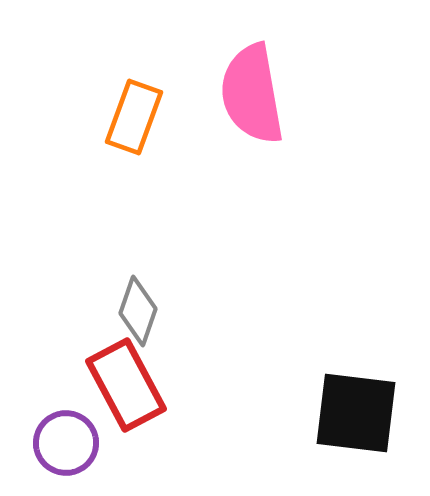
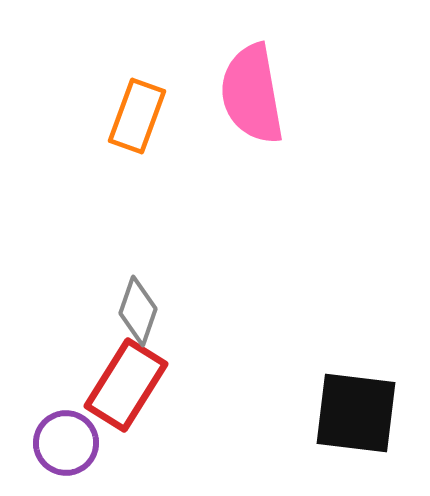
orange rectangle: moved 3 px right, 1 px up
red rectangle: rotated 60 degrees clockwise
